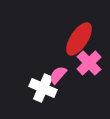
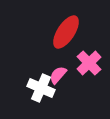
red ellipse: moved 13 px left, 7 px up
white cross: moved 2 px left
